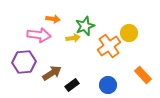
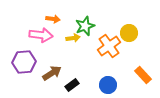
pink arrow: moved 2 px right
